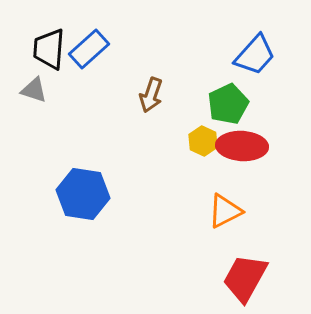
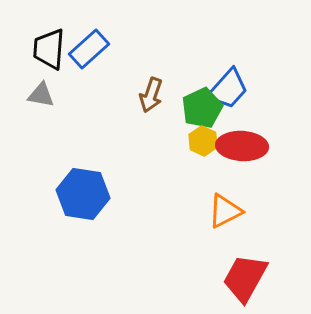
blue trapezoid: moved 27 px left, 34 px down
gray triangle: moved 7 px right, 5 px down; rotated 8 degrees counterclockwise
green pentagon: moved 26 px left, 4 px down
